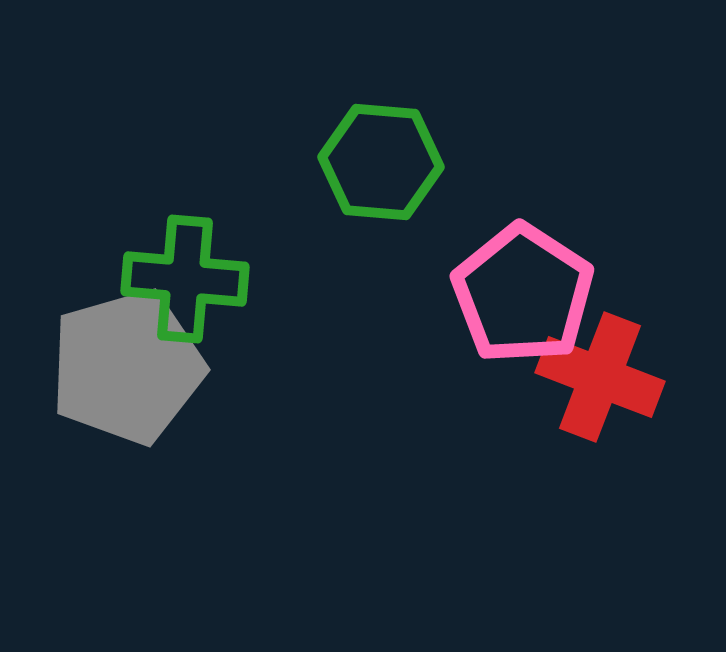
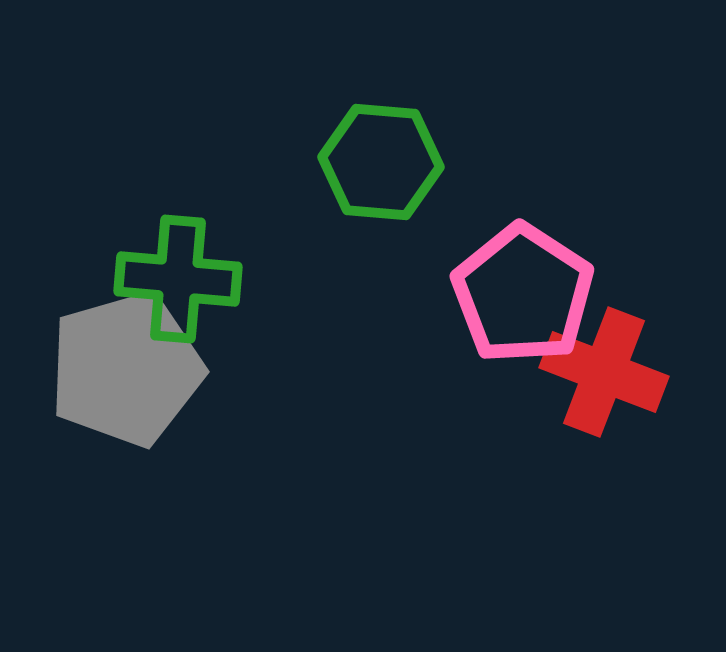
green cross: moved 7 px left
gray pentagon: moved 1 px left, 2 px down
red cross: moved 4 px right, 5 px up
